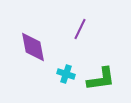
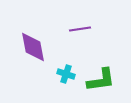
purple line: rotated 55 degrees clockwise
green L-shape: moved 1 px down
